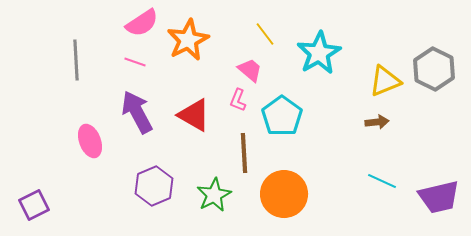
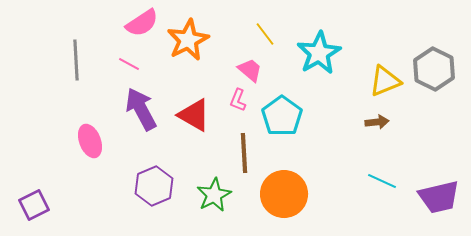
pink line: moved 6 px left, 2 px down; rotated 10 degrees clockwise
purple arrow: moved 4 px right, 3 px up
